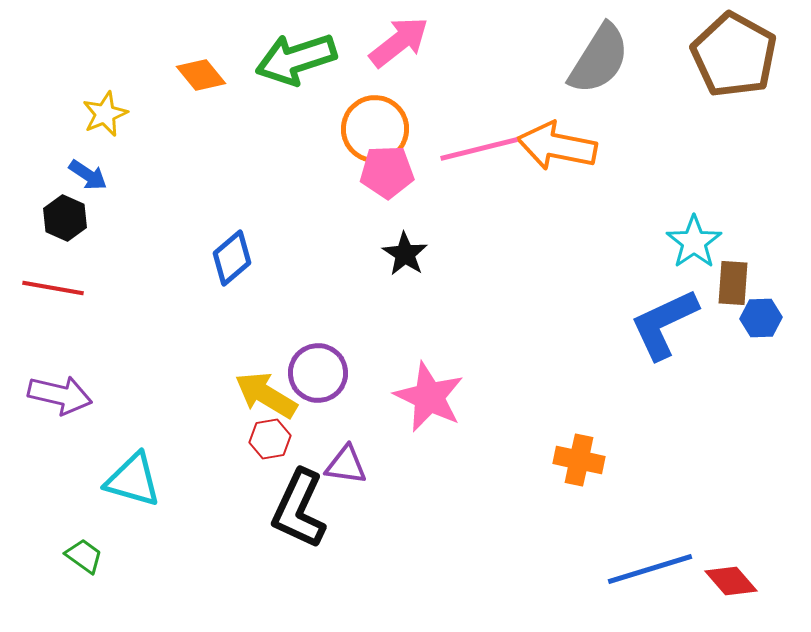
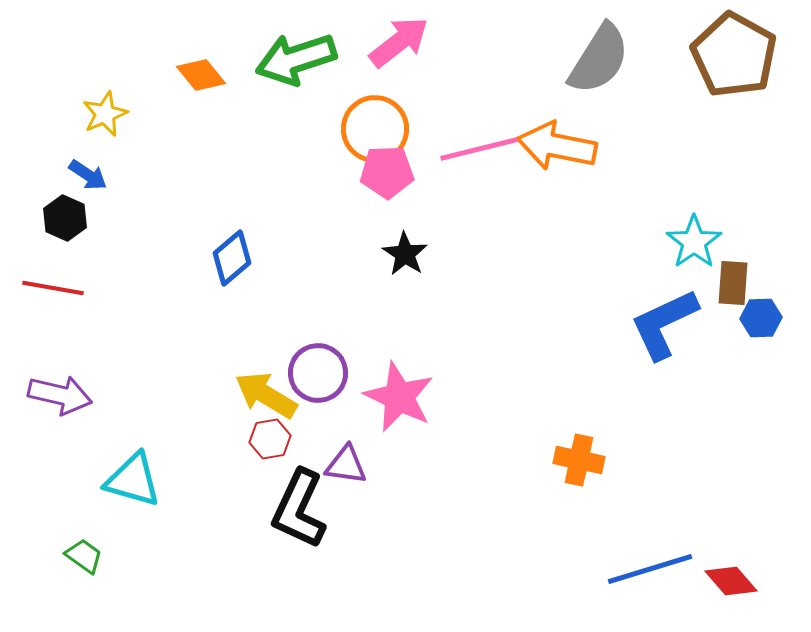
pink star: moved 30 px left
